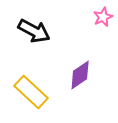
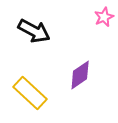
pink star: moved 1 px right
yellow rectangle: moved 1 px left, 1 px down
